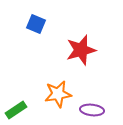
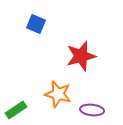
red star: moved 6 px down
orange star: rotated 24 degrees clockwise
